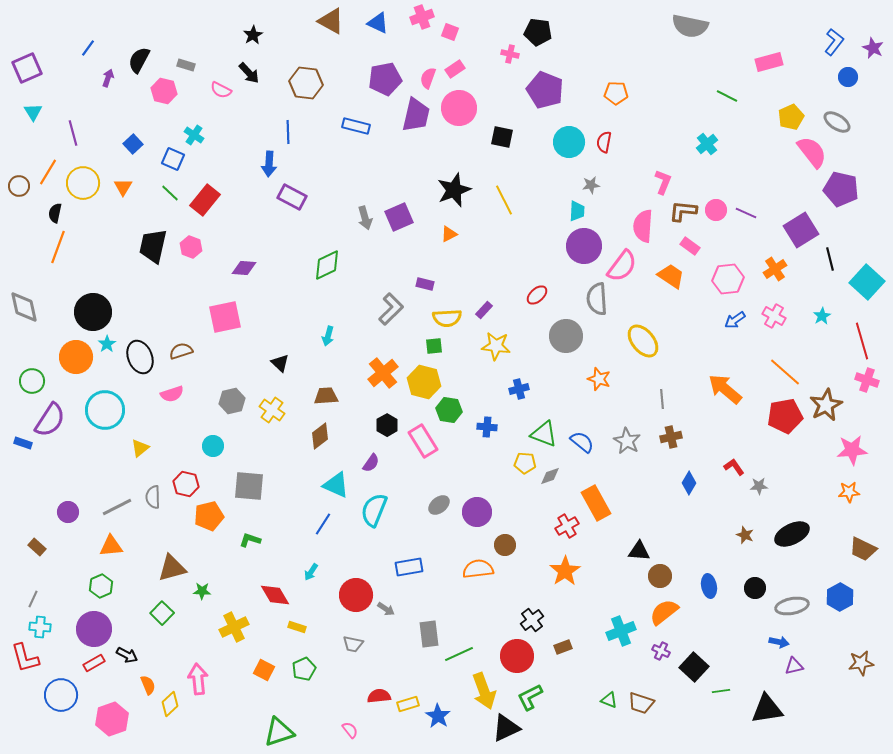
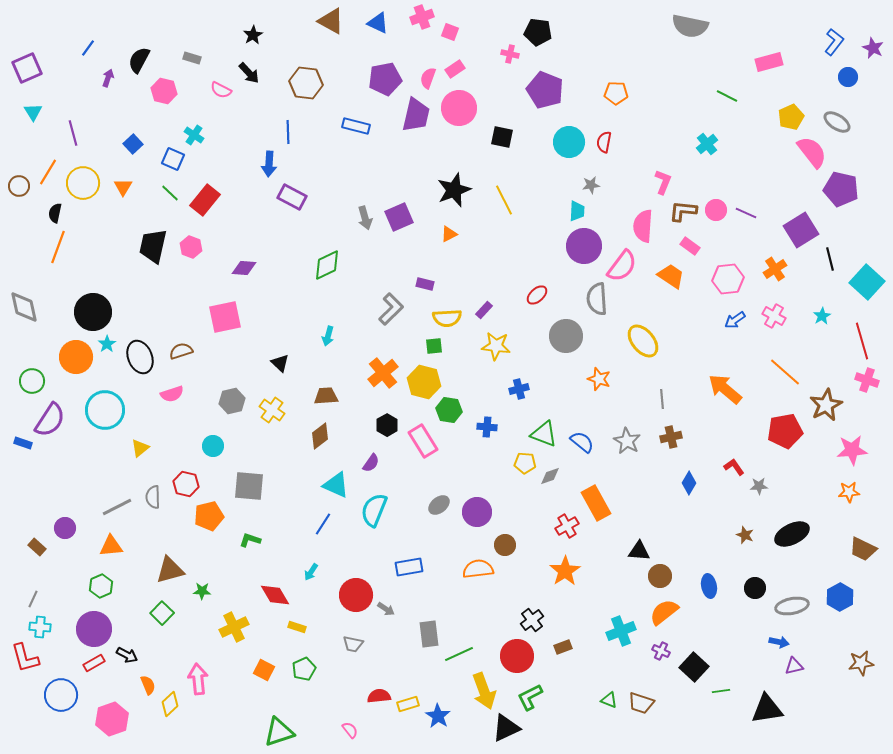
gray rectangle at (186, 65): moved 6 px right, 7 px up
red pentagon at (785, 416): moved 15 px down
purple circle at (68, 512): moved 3 px left, 16 px down
brown triangle at (172, 568): moved 2 px left, 2 px down
